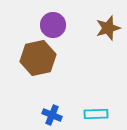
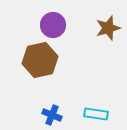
brown hexagon: moved 2 px right, 2 px down
cyan rectangle: rotated 10 degrees clockwise
